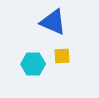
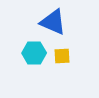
cyan hexagon: moved 1 px right, 11 px up
